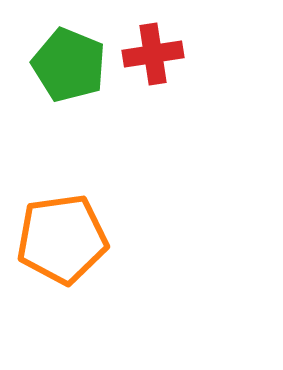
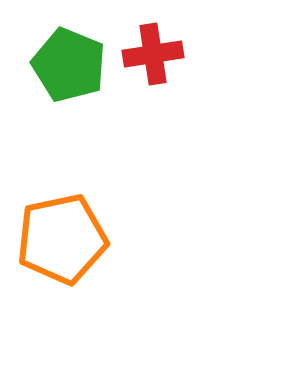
orange pentagon: rotated 4 degrees counterclockwise
